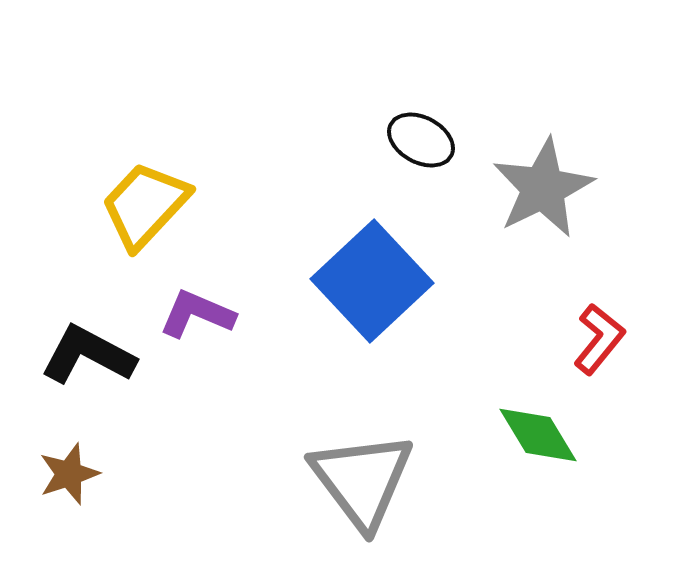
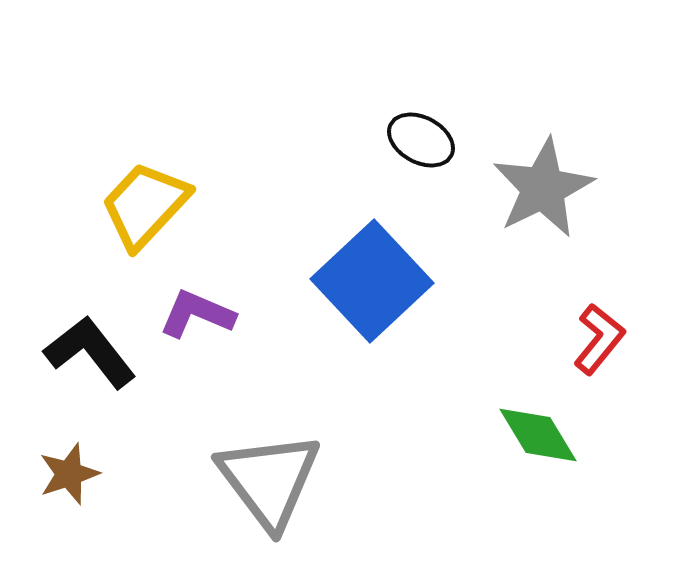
black L-shape: moved 2 px right, 3 px up; rotated 24 degrees clockwise
gray triangle: moved 93 px left
